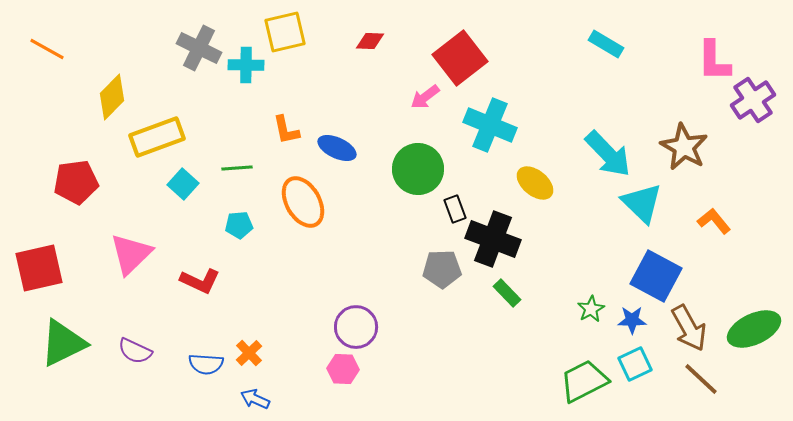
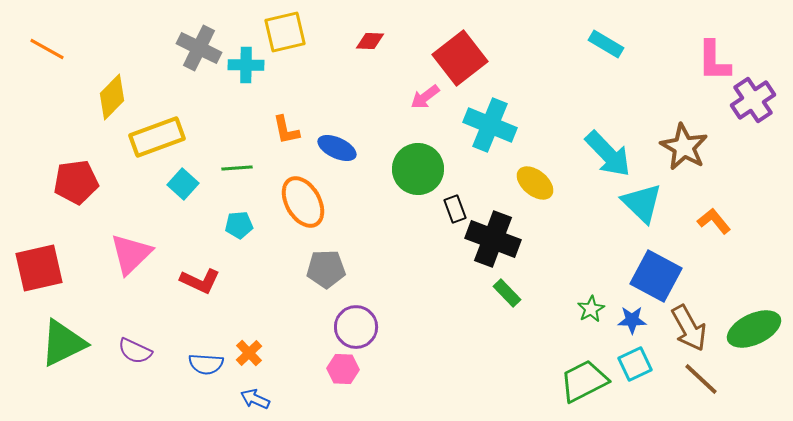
gray pentagon at (442, 269): moved 116 px left
